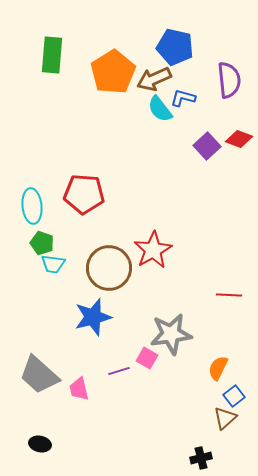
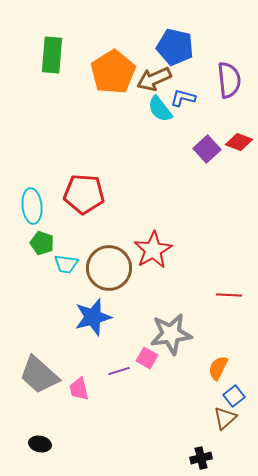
red diamond: moved 3 px down
purple square: moved 3 px down
cyan trapezoid: moved 13 px right
